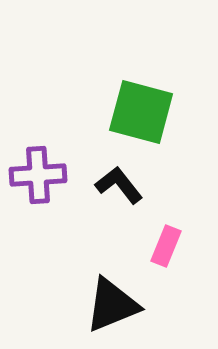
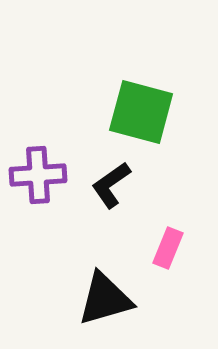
black L-shape: moved 8 px left; rotated 87 degrees counterclockwise
pink rectangle: moved 2 px right, 2 px down
black triangle: moved 7 px left, 6 px up; rotated 6 degrees clockwise
